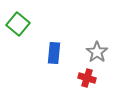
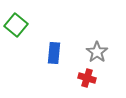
green square: moved 2 px left, 1 px down
